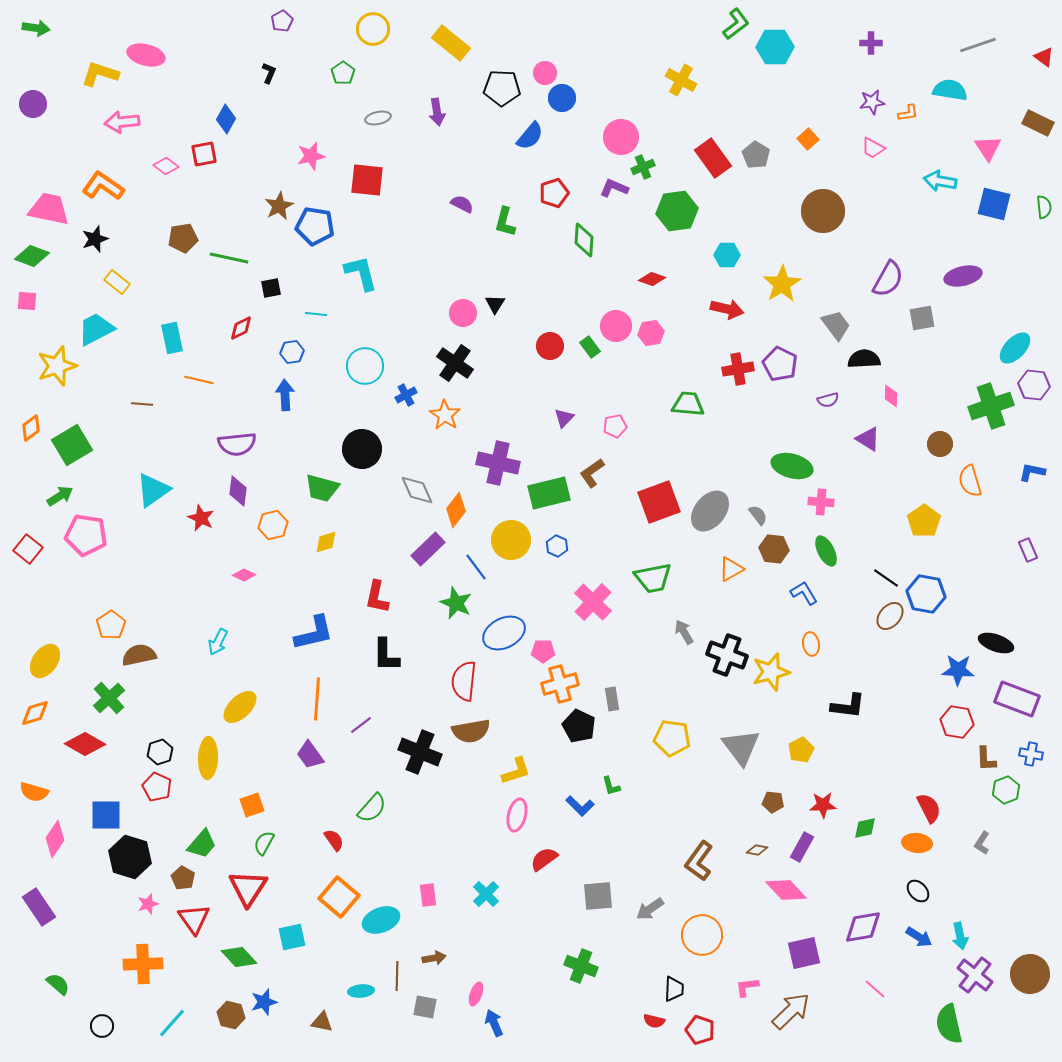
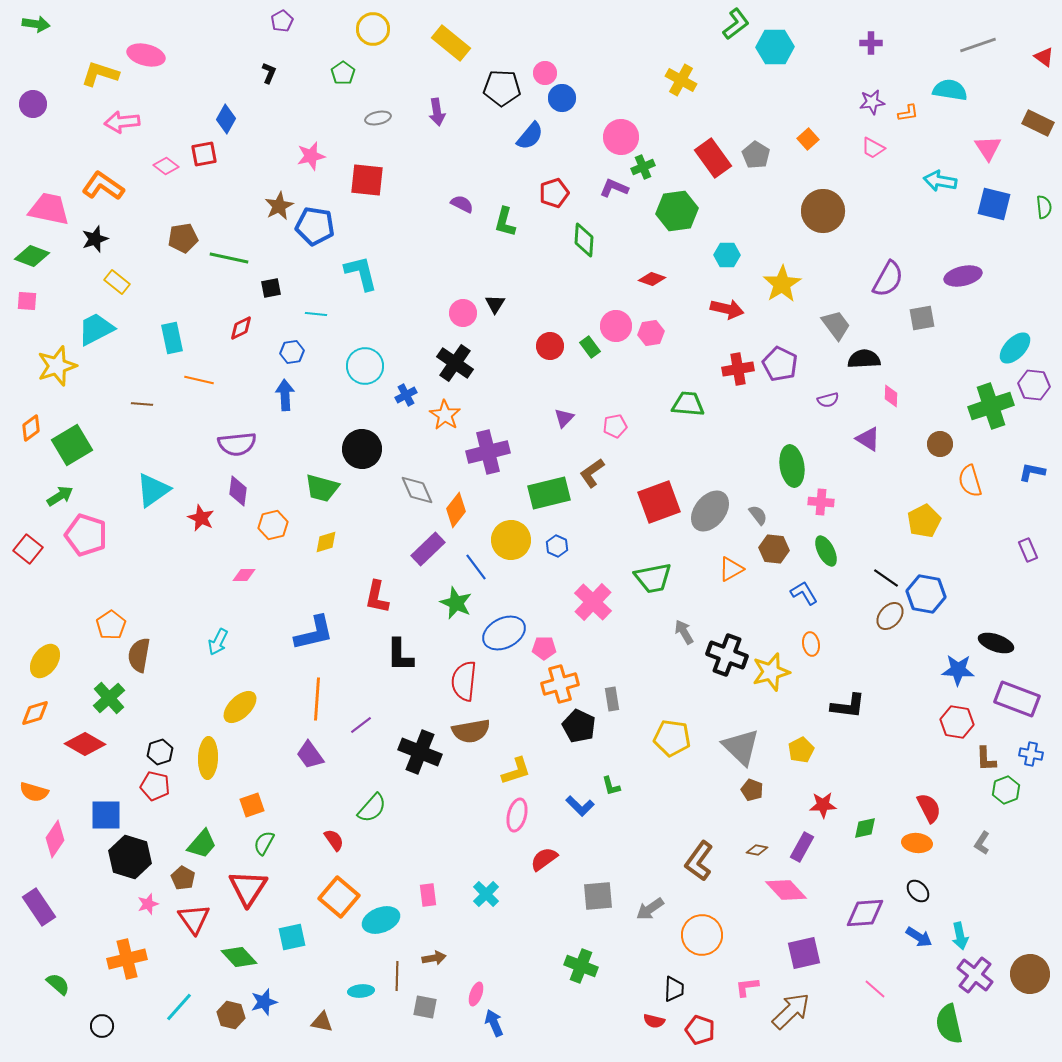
green arrow at (36, 28): moved 4 px up
purple cross at (498, 463): moved 10 px left, 11 px up; rotated 27 degrees counterclockwise
green ellipse at (792, 466): rotated 66 degrees clockwise
yellow pentagon at (924, 521): rotated 8 degrees clockwise
pink pentagon at (86, 535): rotated 9 degrees clockwise
pink diamond at (244, 575): rotated 25 degrees counterclockwise
pink pentagon at (543, 651): moved 1 px right, 3 px up
brown semicircle at (139, 655): rotated 68 degrees counterclockwise
black L-shape at (386, 655): moved 14 px right
gray triangle at (741, 747): rotated 9 degrees counterclockwise
red pentagon at (157, 787): moved 2 px left, 1 px up; rotated 12 degrees counterclockwise
brown pentagon at (773, 802): moved 21 px left, 12 px up; rotated 15 degrees clockwise
purple diamond at (863, 927): moved 2 px right, 14 px up; rotated 6 degrees clockwise
orange cross at (143, 964): moved 16 px left, 5 px up; rotated 12 degrees counterclockwise
cyan line at (172, 1023): moved 7 px right, 16 px up
